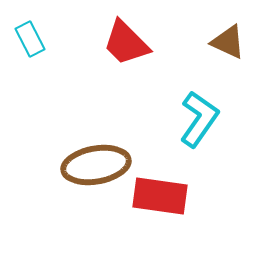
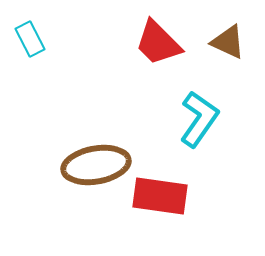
red trapezoid: moved 32 px right
